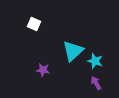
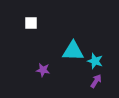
white square: moved 3 px left, 1 px up; rotated 24 degrees counterclockwise
cyan triangle: rotated 45 degrees clockwise
purple arrow: moved 2 px up; rotated 64 degrees clockwise
